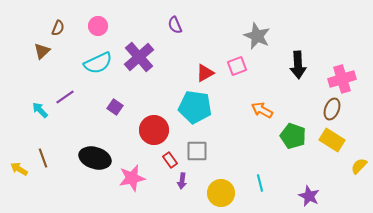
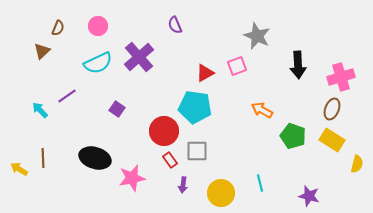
pink cross: moved 1 px left, 2 px up
purple line: moved 2 px right, 1 px up
purple square: moved 2 px right, 2 px down
red circle: moved 10 px right, 1 px down
brown line: rotated 18 degrees clockwise
yellow semicircle: moved 2 px left, 2 px up; rotated 150 degrees clockwise
purple arrow: moved 1 px right, 4 px down
purple star: rotated 10 degrees counterclockwise
